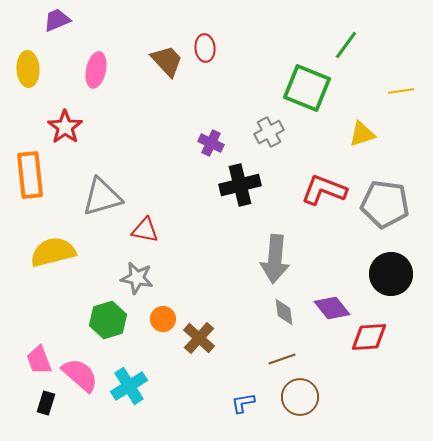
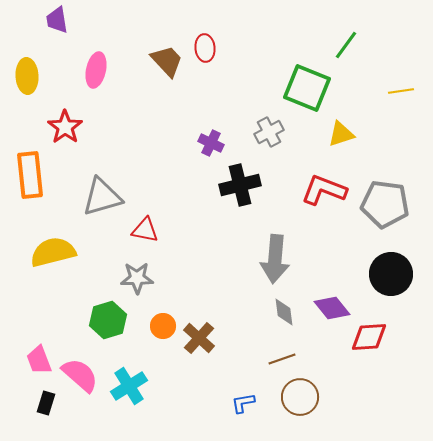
purple trapezoid: rotated 76 degrees counterclockwise
yellow ellipse: moved 1 px left, 7 px down
yellow triangle: moved 21 px left
gray star: rotated 12 degrees counterclockwise
orange circle: moved 7 px down
